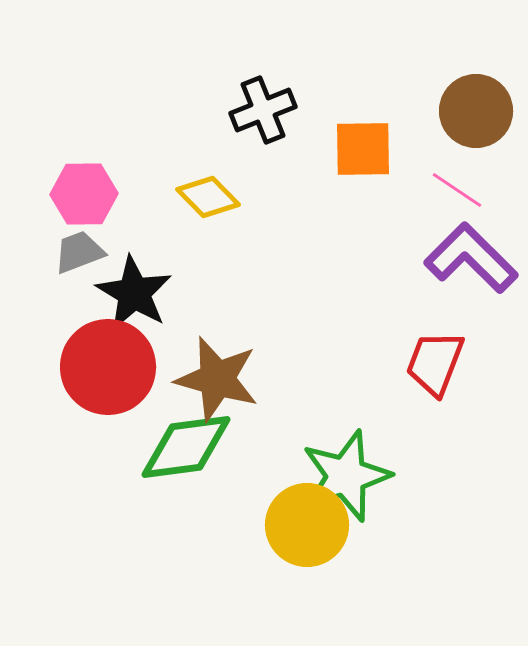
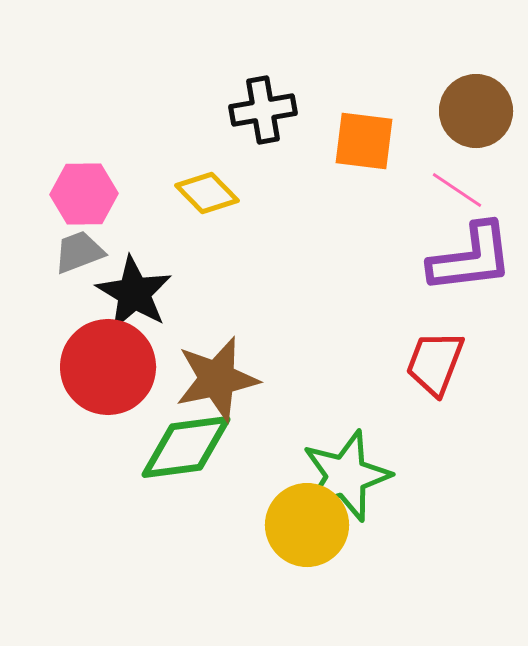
black cross: rotated 12 degrees clockwise
orange square: moved 1 px right, 8 px up; rotated 8 degrees clockwise
yellow diamond: moved 1 px left, 4 px up
purple L-shape: rotated 128 degrees clockwise
brown star: rotated 28 degrees counterclockwise
